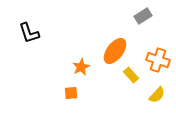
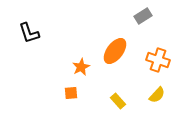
yellow rectangle: moved 13 px left, 26 px down
